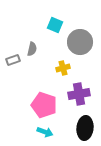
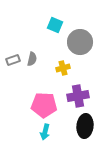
gray semicircle: moved 10 px down
purple cross: moved 1 px left, 2 px down
pink pentagon: rotated 15 degrees counterclockwise
black ellipse: moved 2 px up
cyan arrow: rotated 84 degrees clockwise
